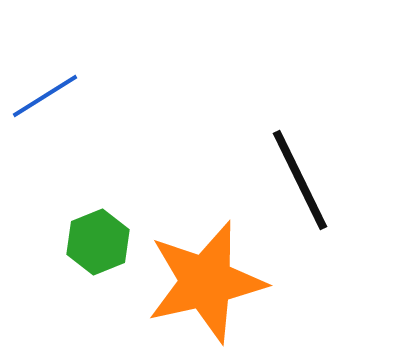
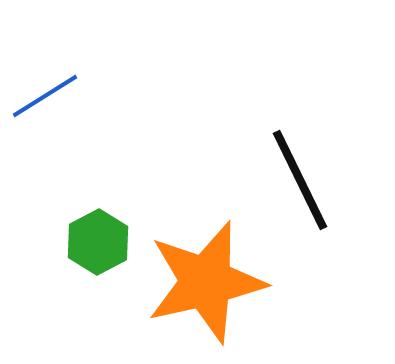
green hexagon: rotated 6 degrees counterclockwise
